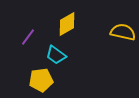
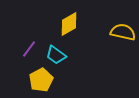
yellow diamond: moved 2 px right
purple line: moved 1 px right, 12 px down
yellow pentagon: rotated 20 degrees counterclockwise
